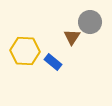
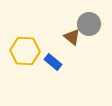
gray circle: moved 1 px left, 2 px down
brown triangle: rotated 24 degrees counterclockwise
